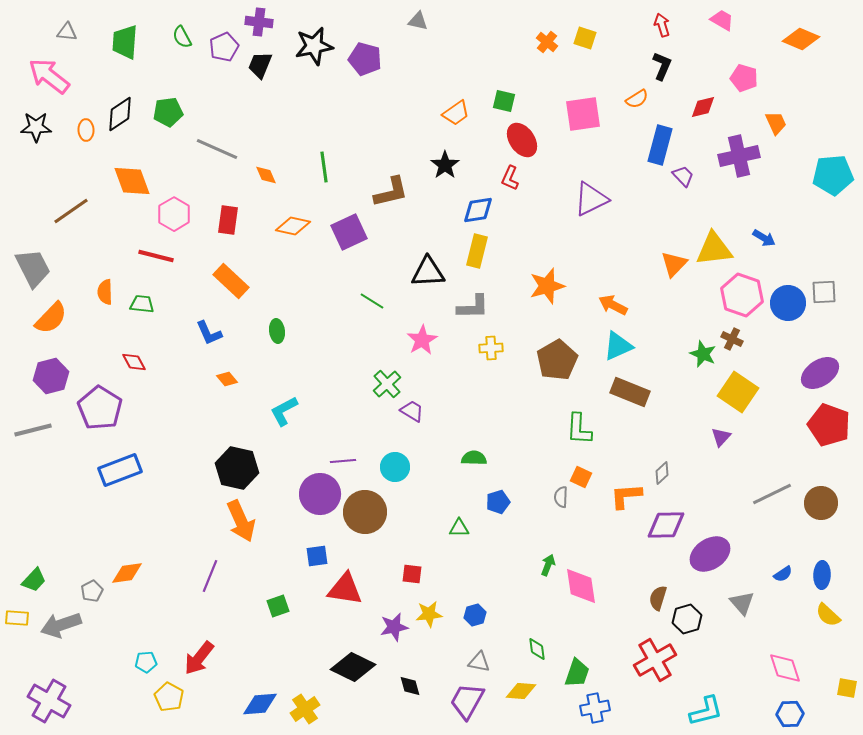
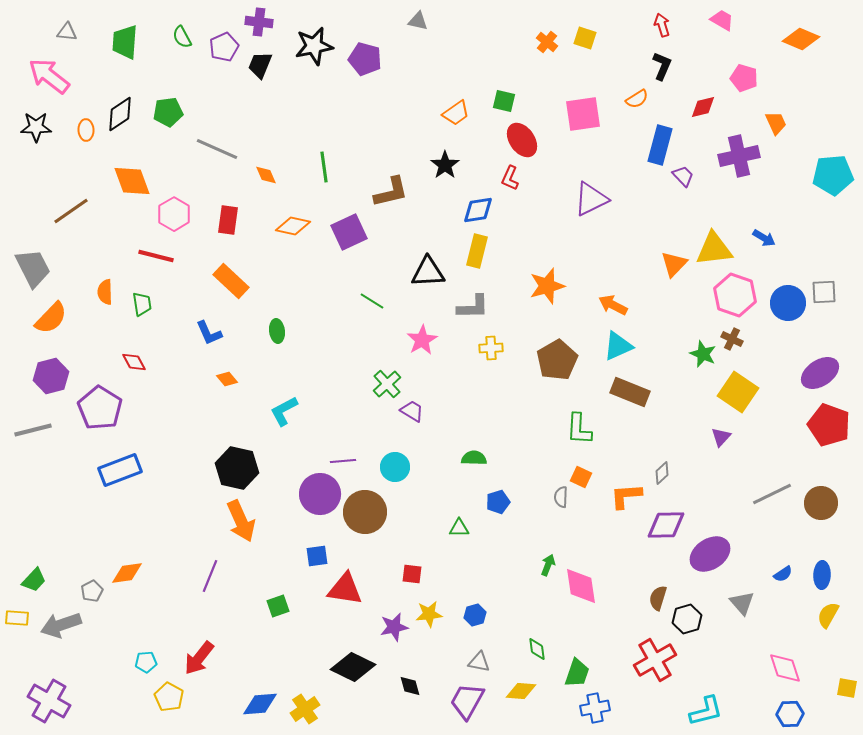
pink hexagon at (742, 295): moved 7 px left
green trapezoid at (142, 304): rotated 75 degrees clockwise
yellow semicircle at (828, 615): rotated 76 degrees clockwise
